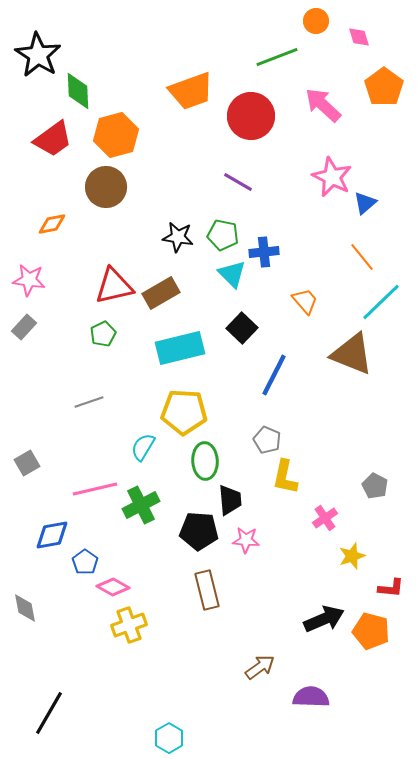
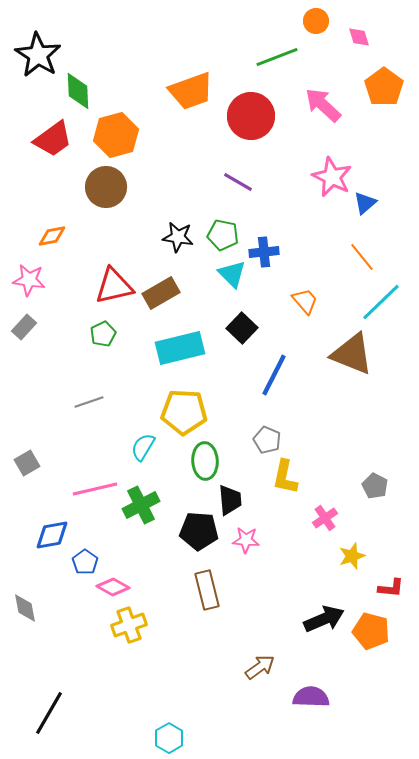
orange diamond at (52, 224): moved 12 px down
